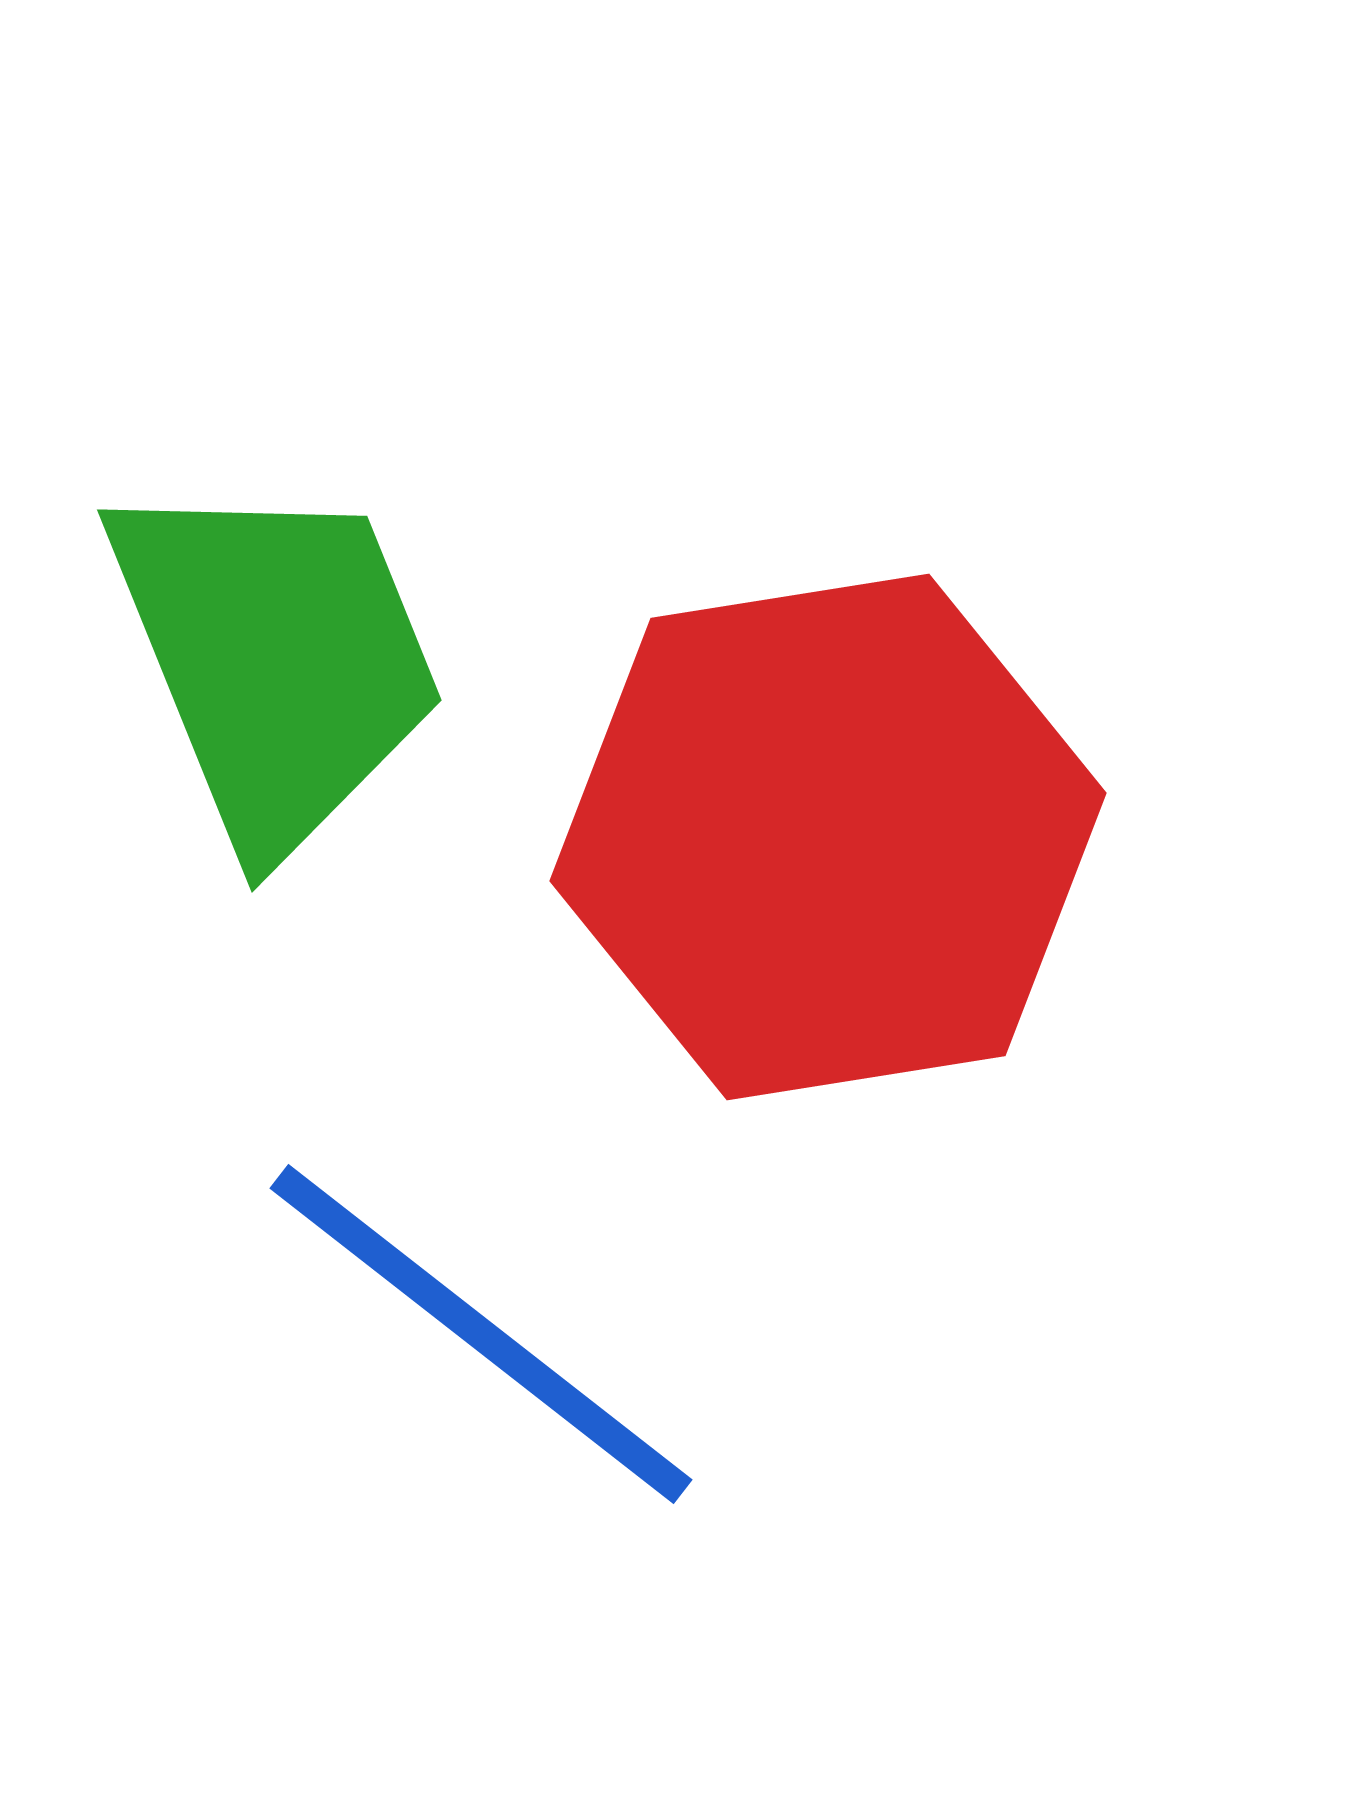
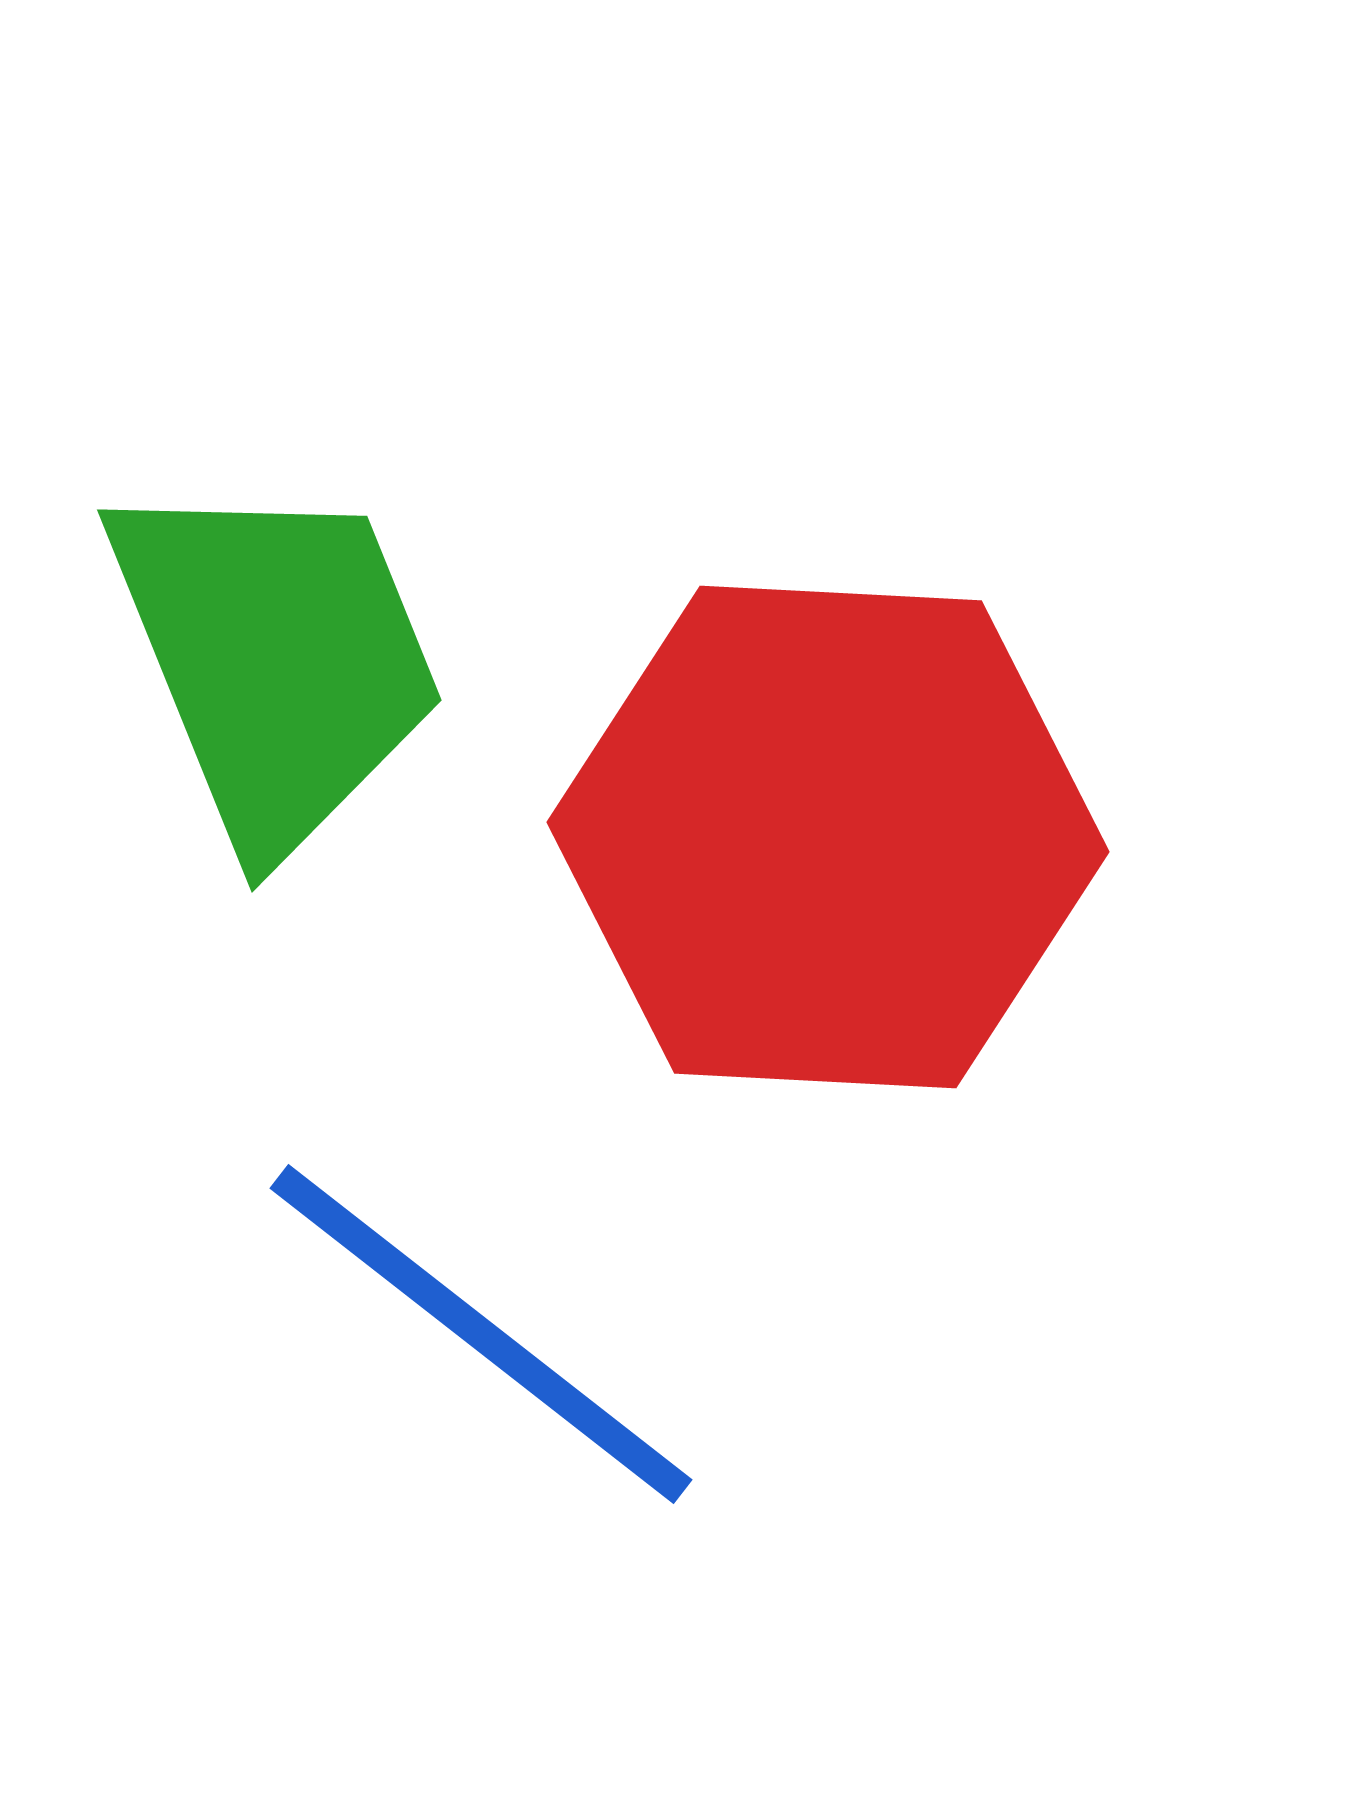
red hexagon: rotated 12 degrees clockwise
